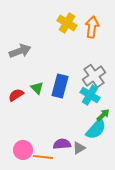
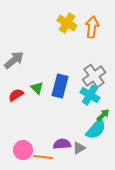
gray arrow: moved 6 px left, 9 px down; rotated 20 degrees counterclockwise
